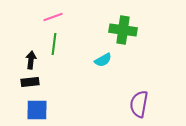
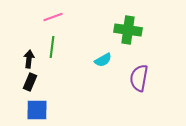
green cross: moved 5 px right
green line: moved 2 px left, 3 px down
black arrow: moved 2 px left, 1 px up
black rectangle: rotated 60 degrees counterclockwise
purple semicircle: moved 26 px up
